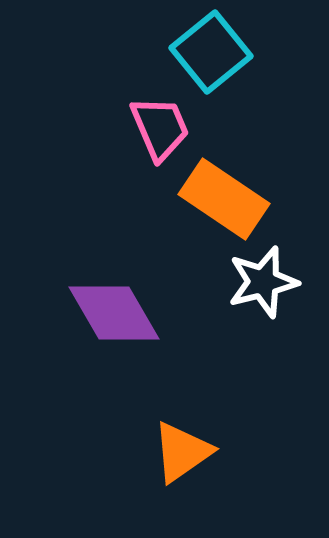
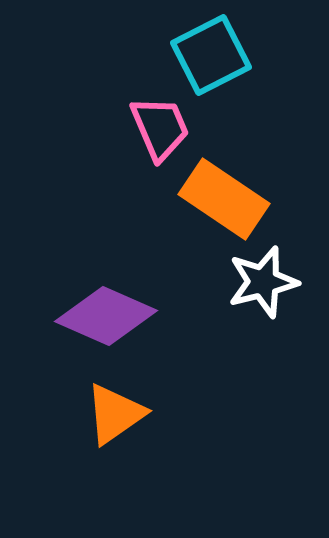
cyan square: moved 3 px down; rotated 12 degrees clockwise
purple diamond: moved 8 px left, 3 px down; rotated 36 degrees counterclockwise
orange triangle: moved 67 px left, 38 px up
